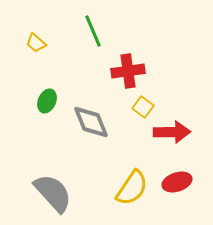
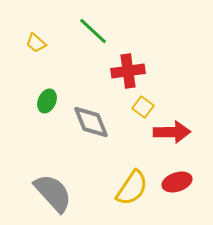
green line: rotated 24 degrees counterclockwise
